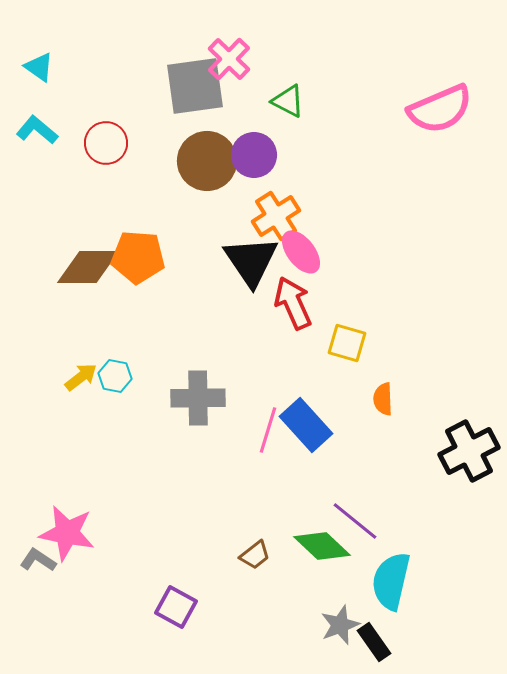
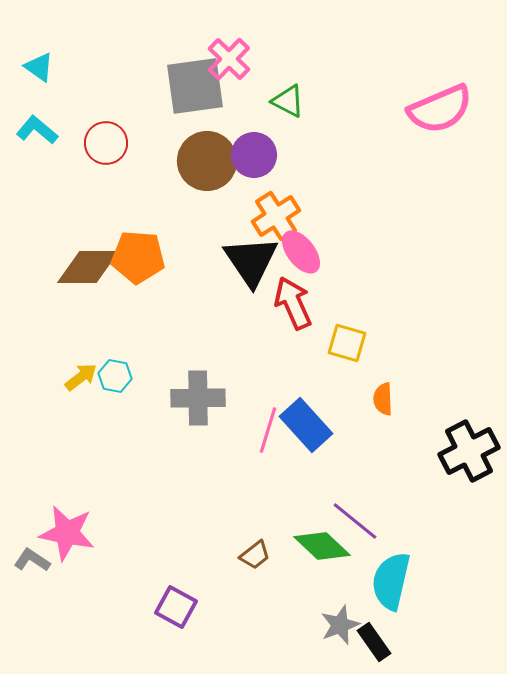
gray L-shape: moved 6 px left
